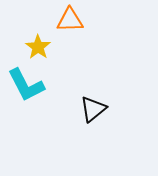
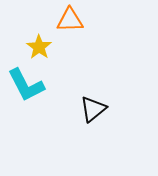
yellow star: moved 1 px right
